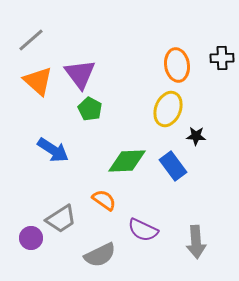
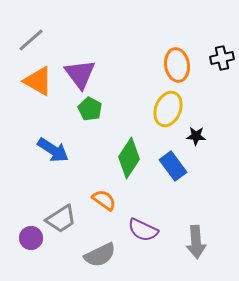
black cross: rotated 10 degrees counterclockwise
orange triangle: rotated 12 degrees counterclockwise
green diamond: moved 2 px right, 3 px up; rotated 54 degrees counterclockwise
